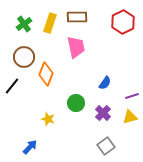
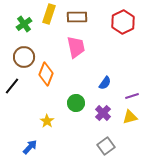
yellow rectangle: moved 1 px left, 9 px up
yellow star: moved 1 px left, 2 px down; rotated 16 degrees clockwise
